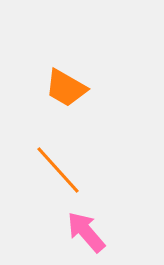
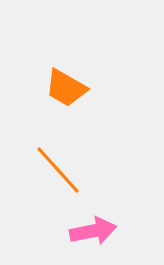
pink arrow: moved 7 px right, 1 px up; rotated 120 degrees clockwise
